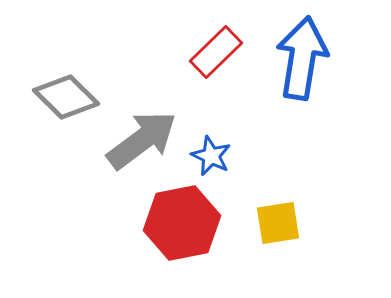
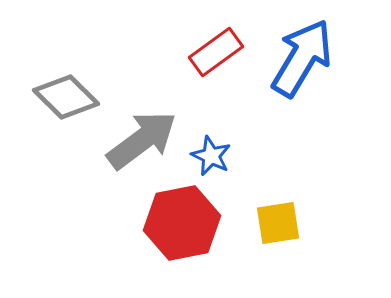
red rectangle: rotated 8 degrees clockwise
blue arrow: rotated 22 degrees clockwise
